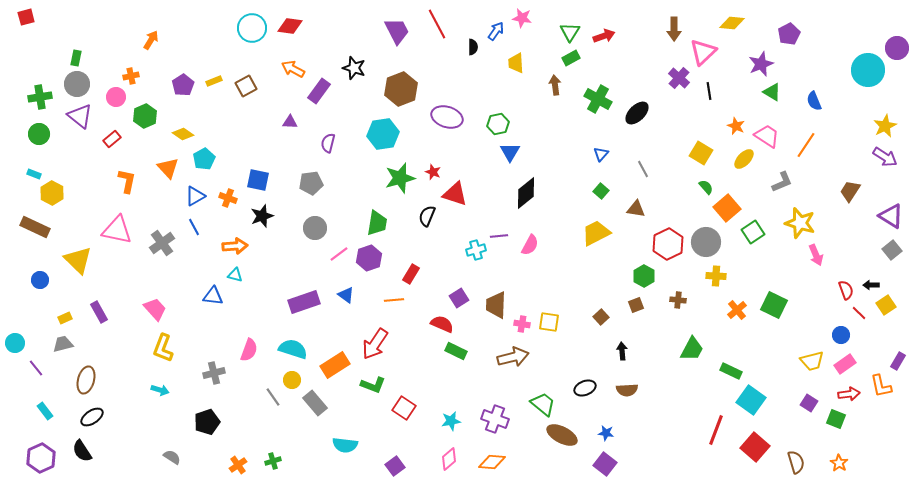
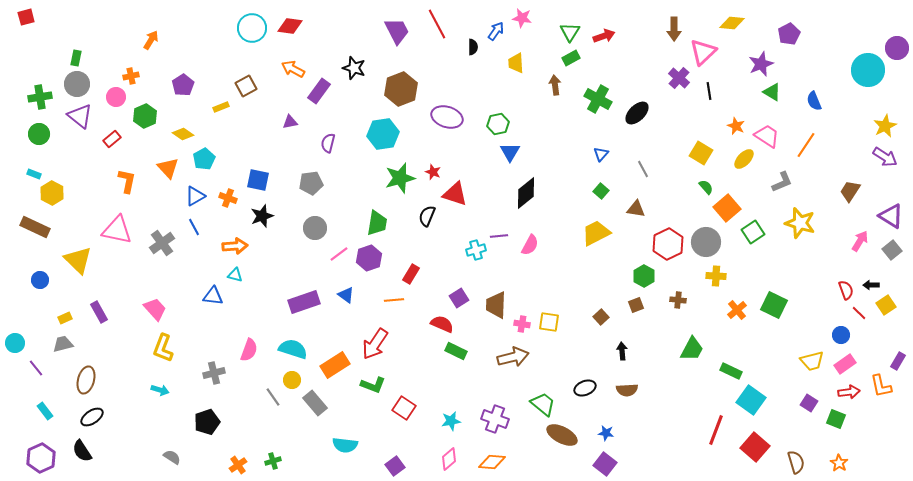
yellow rectangle at (214, 81): moved 7 px right, 26 px down
purple triangle at (290, 122): rotated 14 degrees counterclockwise
pink arrow at (816, 255): moved 44 px right, 14 px up; rotated 125 degrees counterclockwise
red arrow at (849, 394): moved 2 px up
